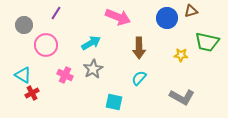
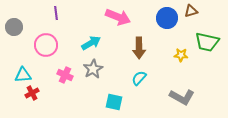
purple line: rotated 40 degrees counterclockwise
gray circle: moved 10 px left, 2 px down
cyan triangle: rotated 36 degrees counterclockwise
